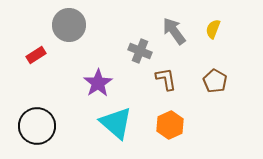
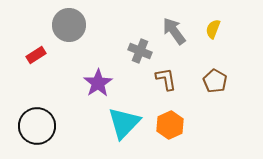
cyan triangle: moved 8 px right; rotated 33 degrees clockwise
